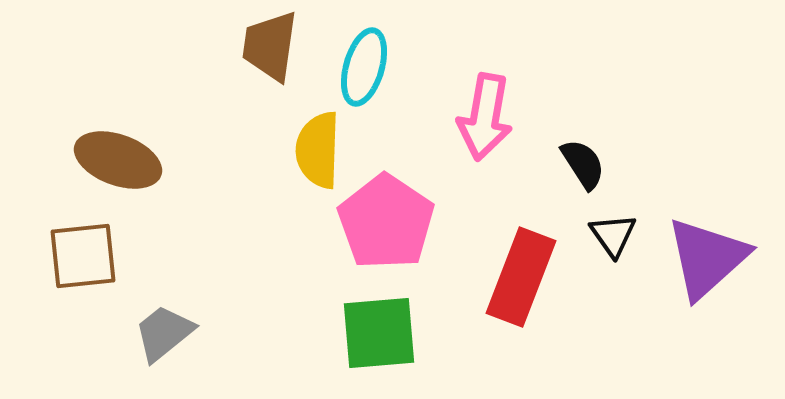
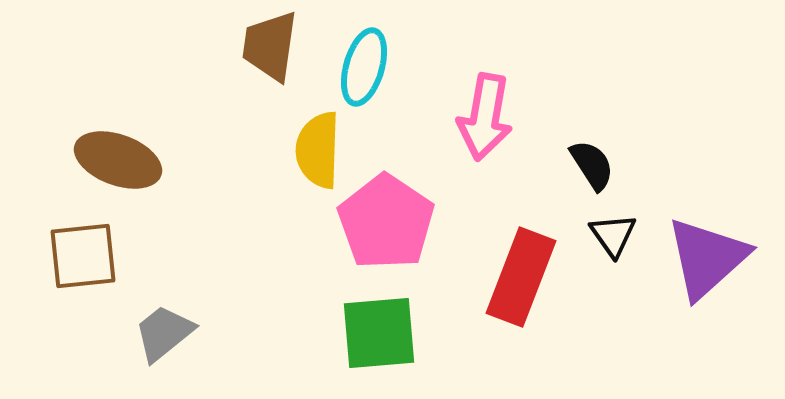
black semicircle: moved 9 px right, 1 px down
